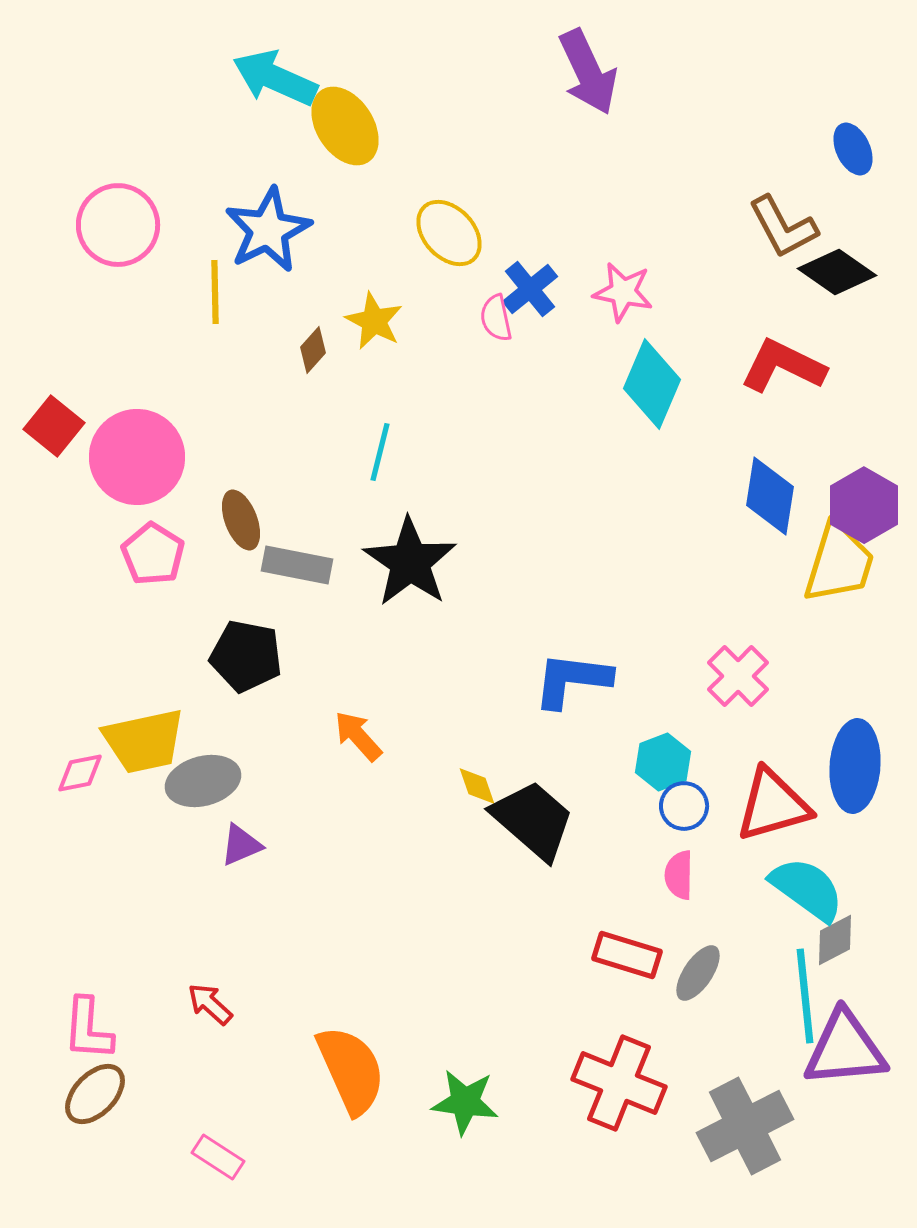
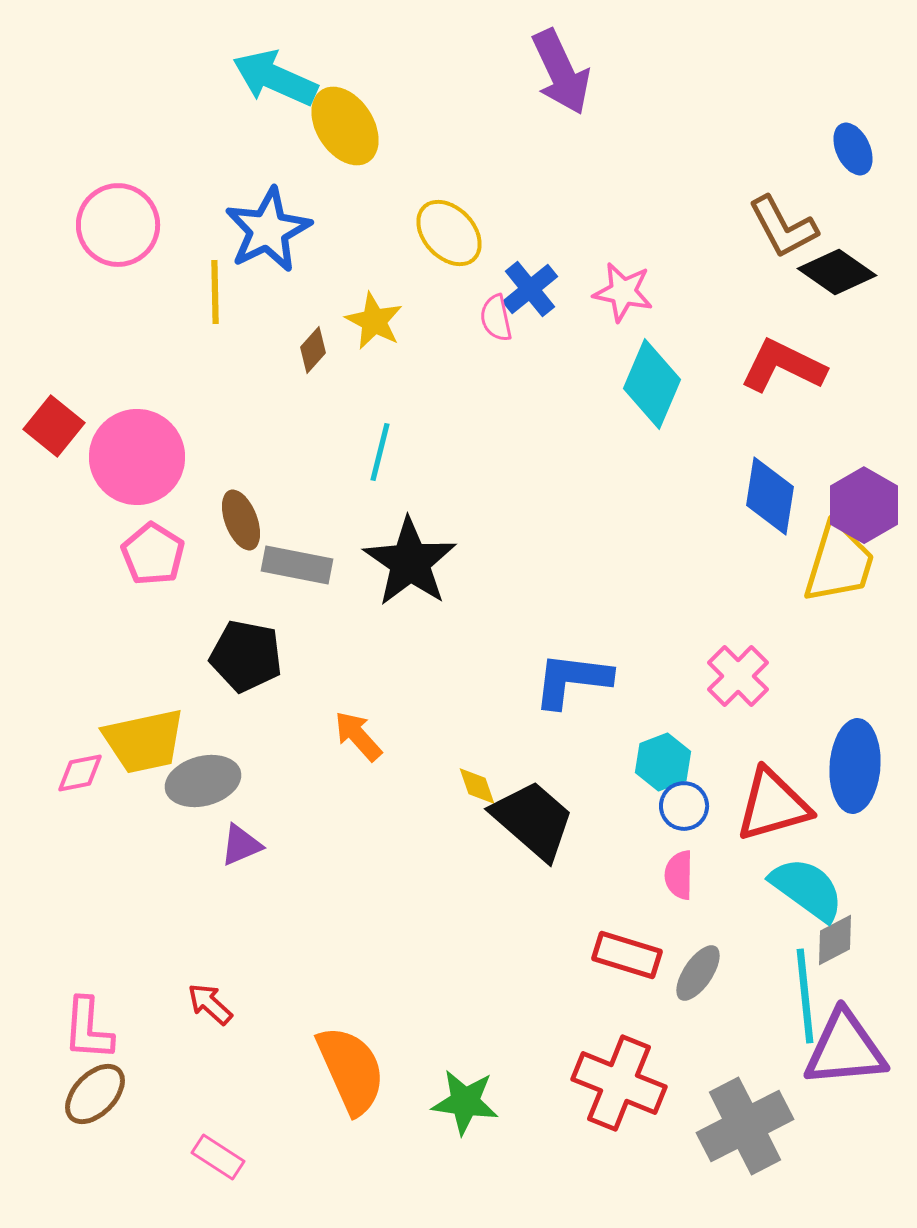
purple arrow at (588, 72): moved 27 px left
